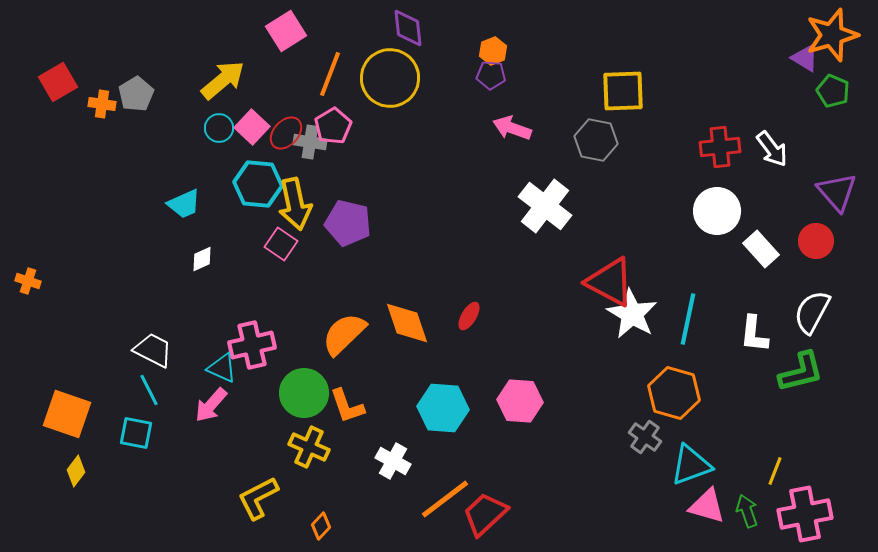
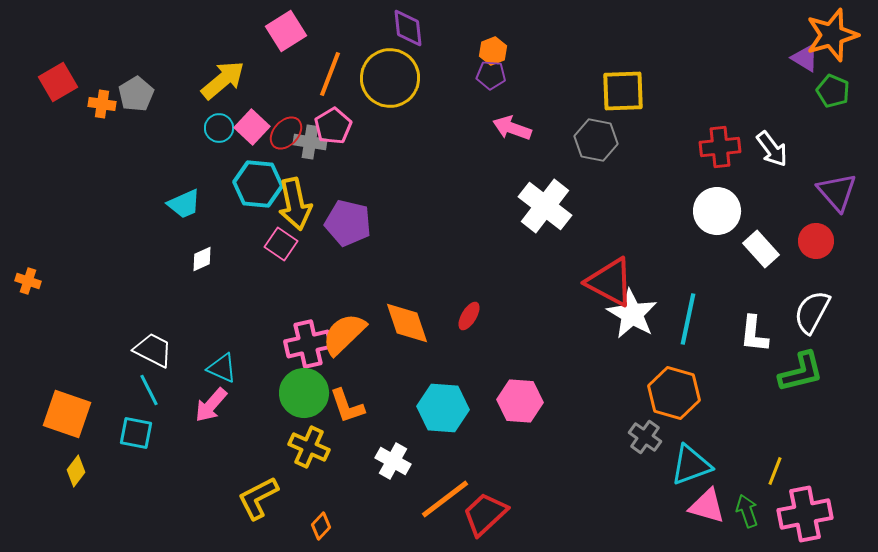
pink cross at (252, 345): moved 56 px right, 1 px up
